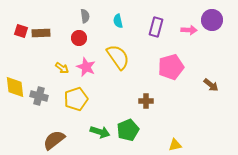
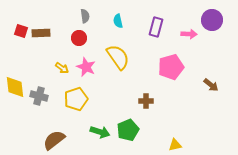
pink arrow: moved 4 px down
